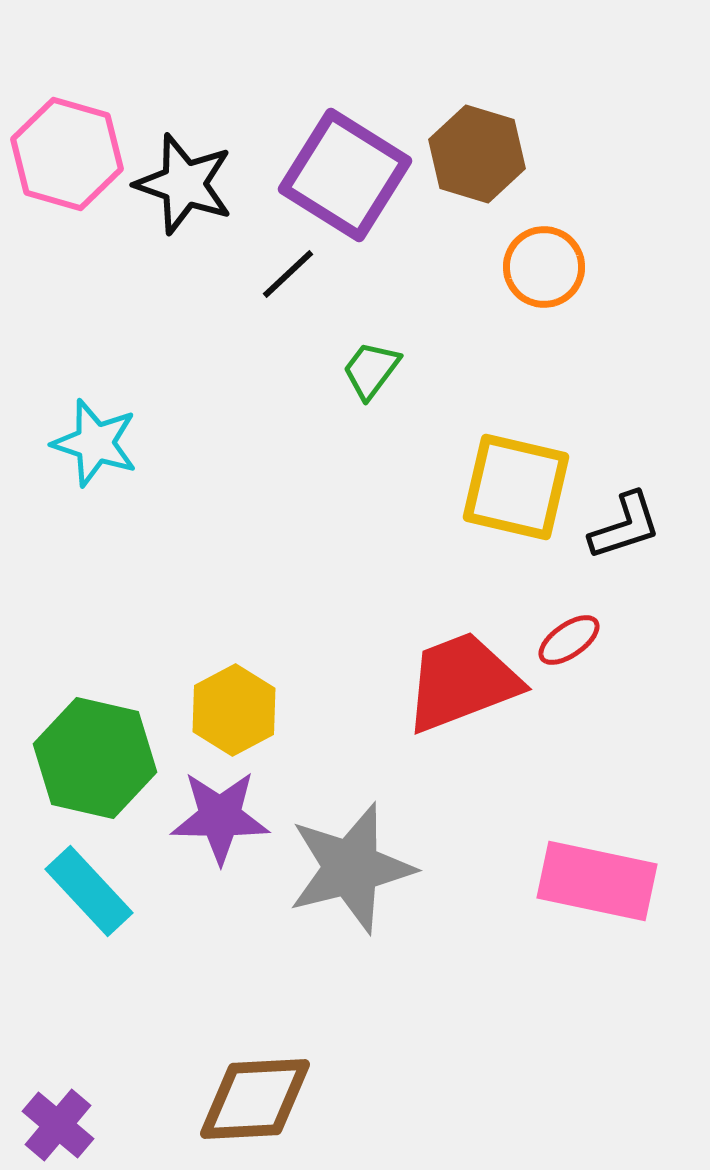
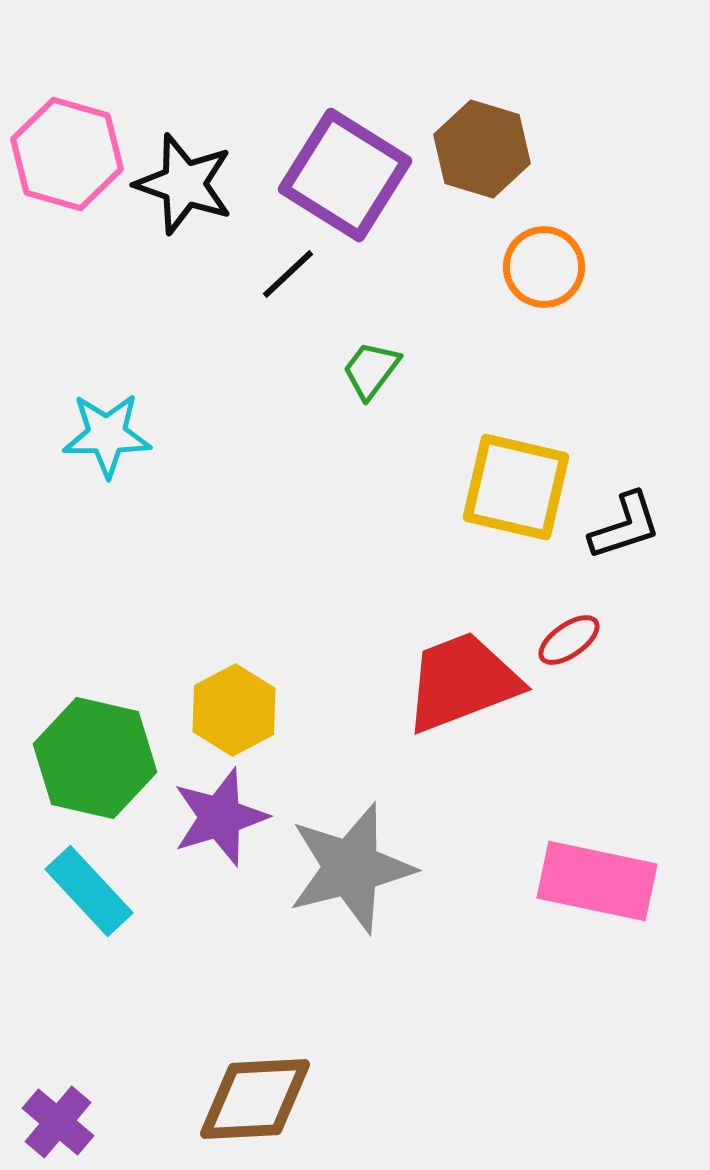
brown hexagon: moved 5 px right, 5 px up
cyan star: moved 12 px right, 8 px up; rotated 18 degrees counterclockwise
purple star: rotated 18 degrees counterclockwise
purple cross: moved 3 px up
